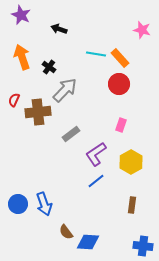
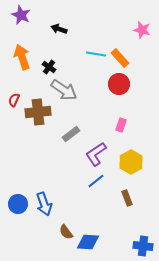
gray arrow: moved 1 px left; rotated 80 degrees clockwise
brown rectangle: moved 5 px left, 7 px up; rotated 28 degrees counterclockwise
